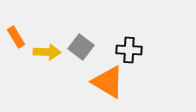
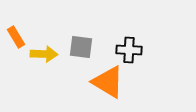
gray square: rotated 30 degrees counterclockwise
yellow arrow: moved 3 px left, 2 px down
